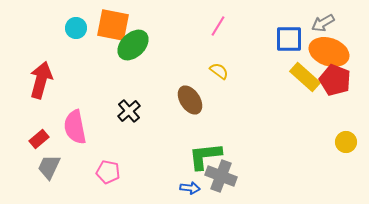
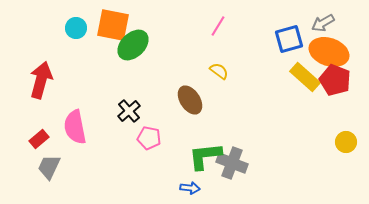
blue square: rotated 16 degrees counterclockwise
pink pentagon: moved 41 px right, 34 px up
gray cross: moved 11 px right, 13 px up
